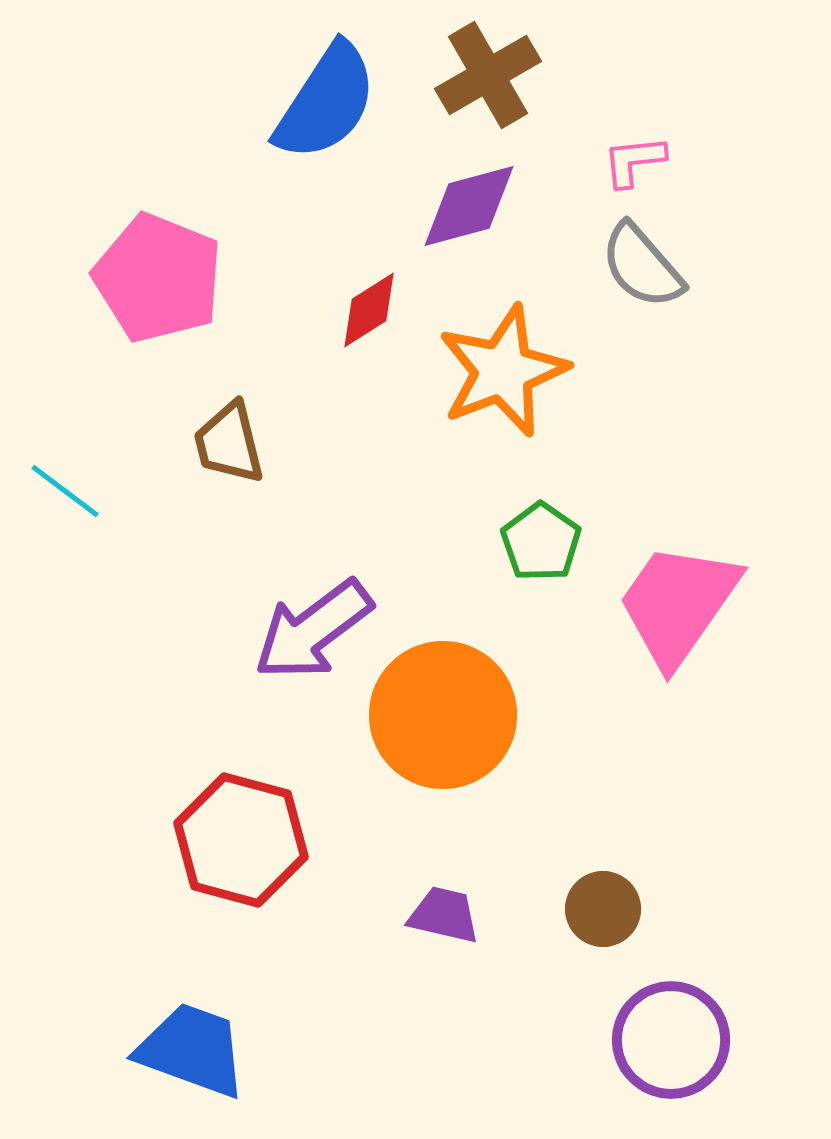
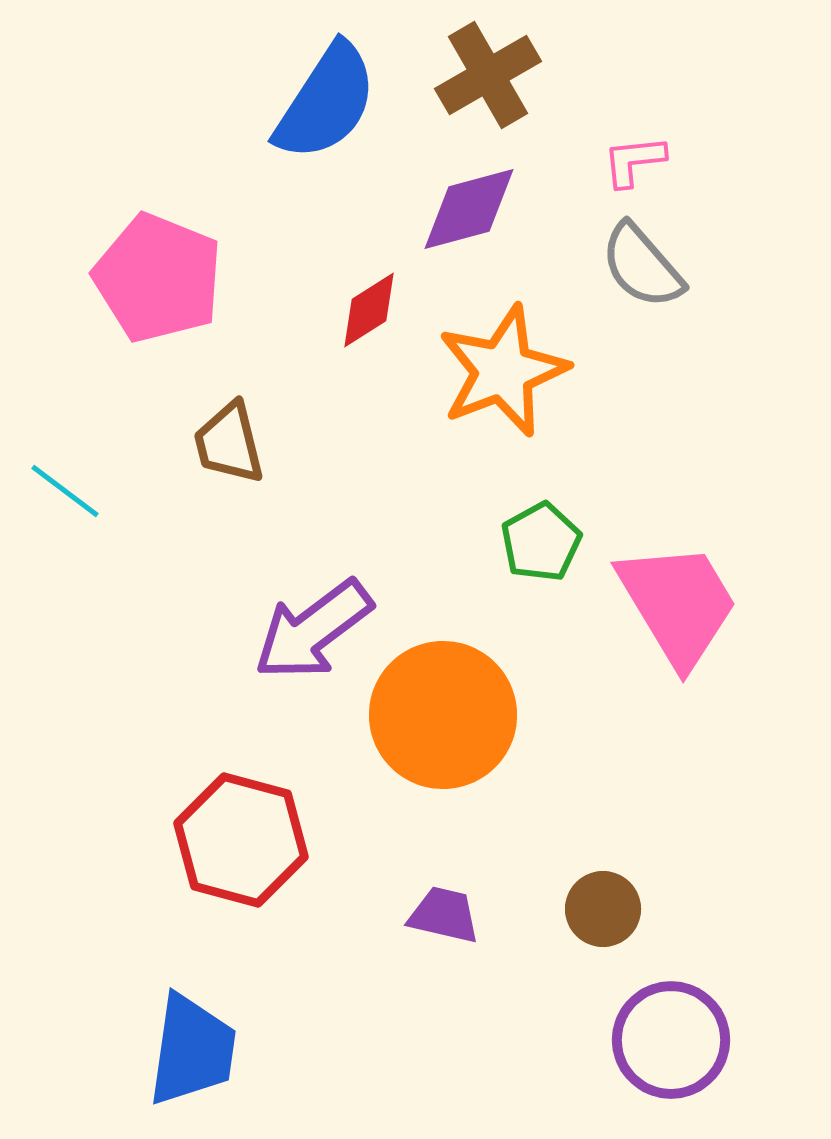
purple diamond: moved 3 px down
green pentagon: rotated 8 degrees clockwise
pink trapezoid: rotated 114 degrees clockwise
blue trapezoid: rotated 78 degrees clockwise
